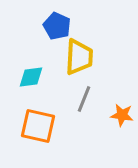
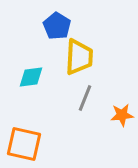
blue pentagon: rotated 8 degrees clockwise
gray line: moved 1 px right, 1 px up
orange star: rotated 15 degrees counterclockwise
orange square: moved 14 px left, 18 px down
